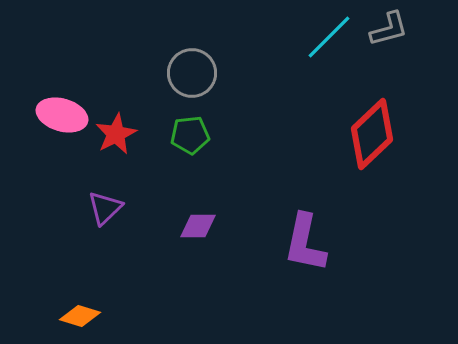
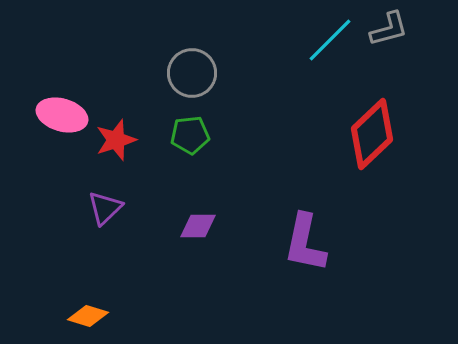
cyan line: moved 1 px right, 3 px down
red star: moved 6 px down; rotated 9 degrees clockwise
orange diamond: moved 8 px right
